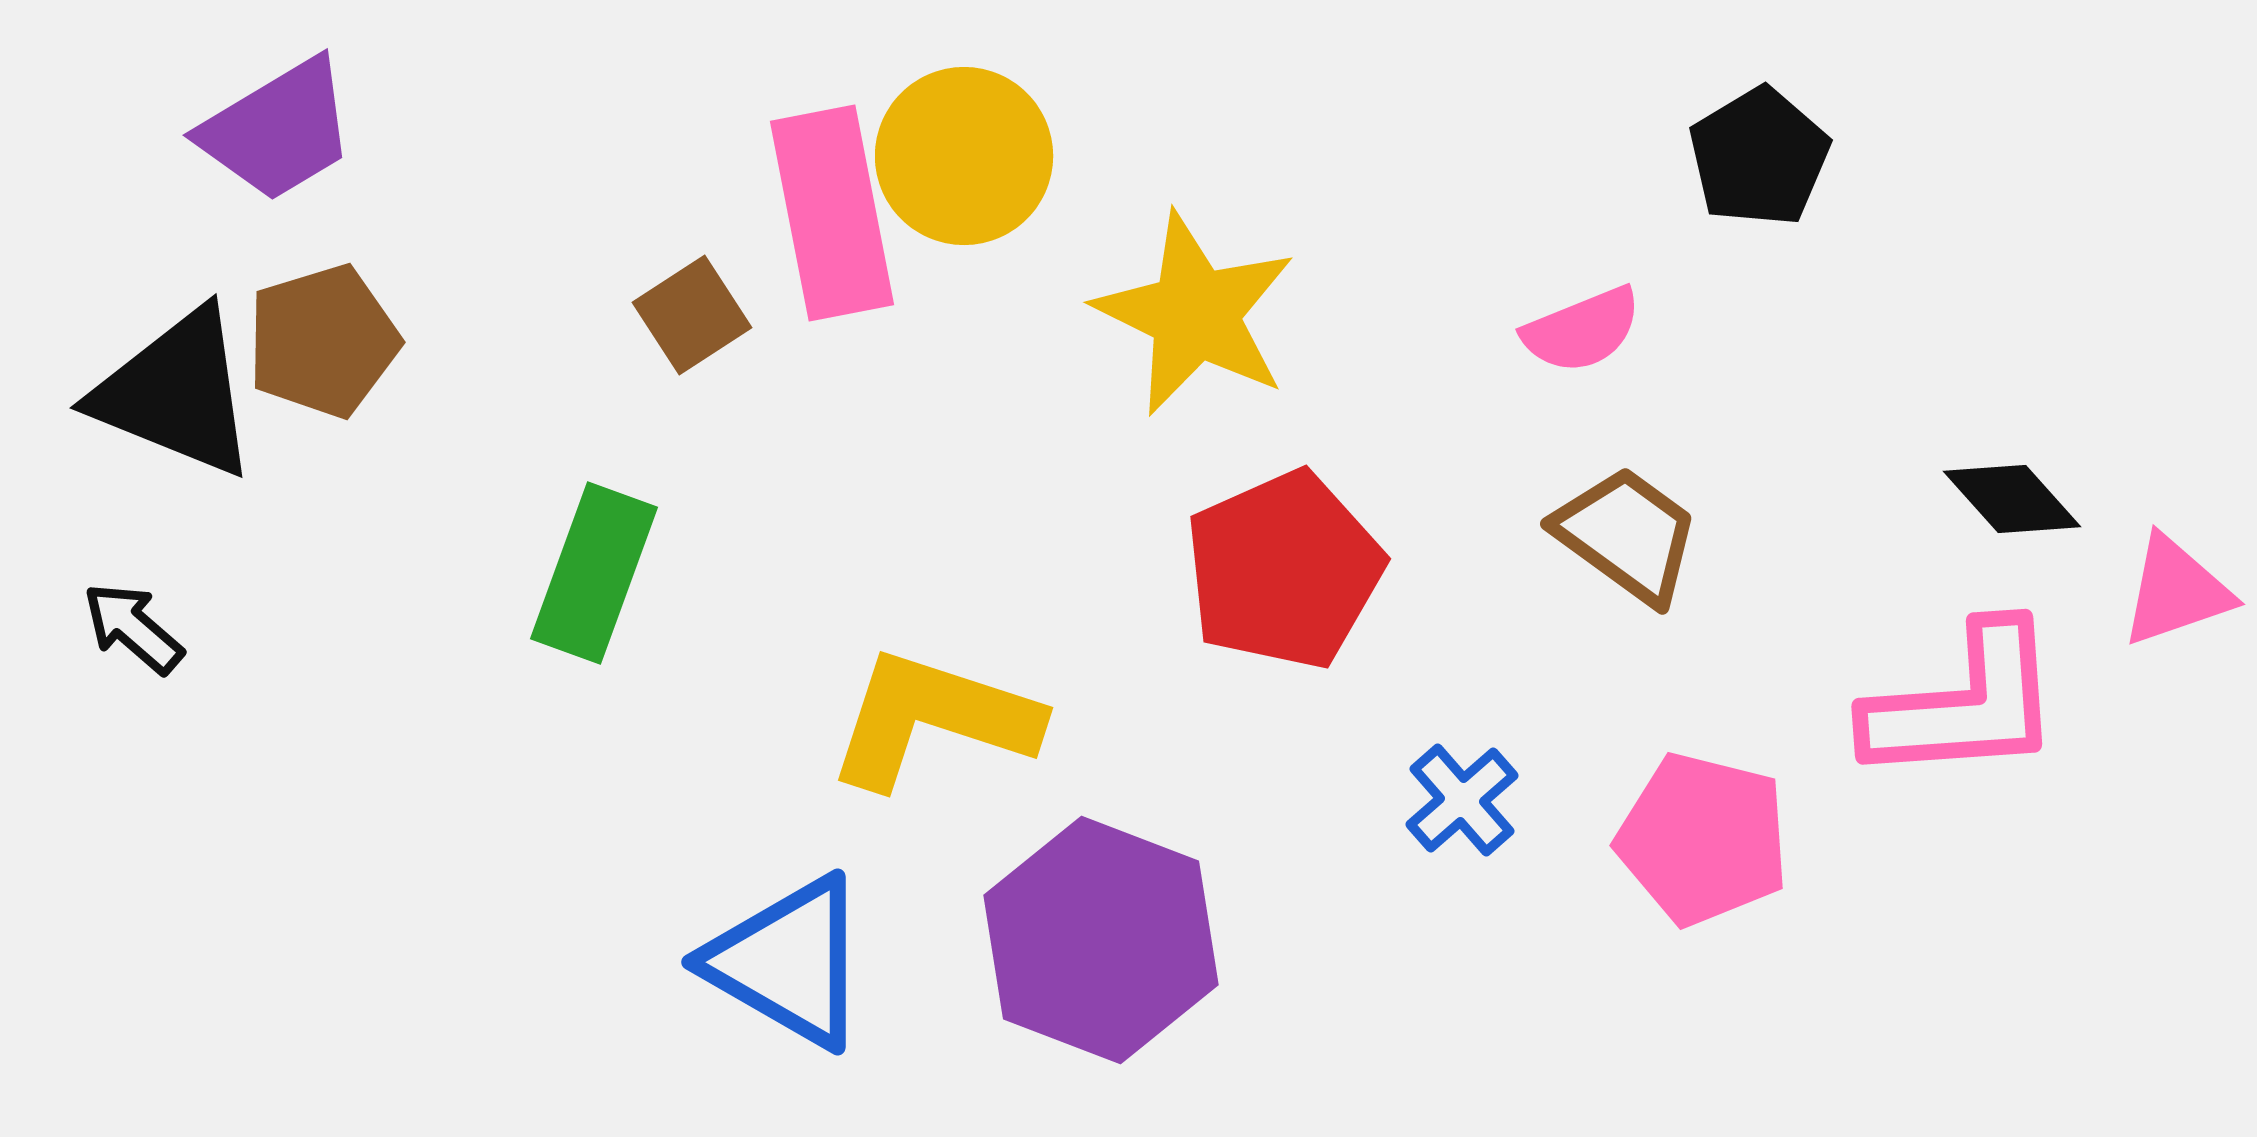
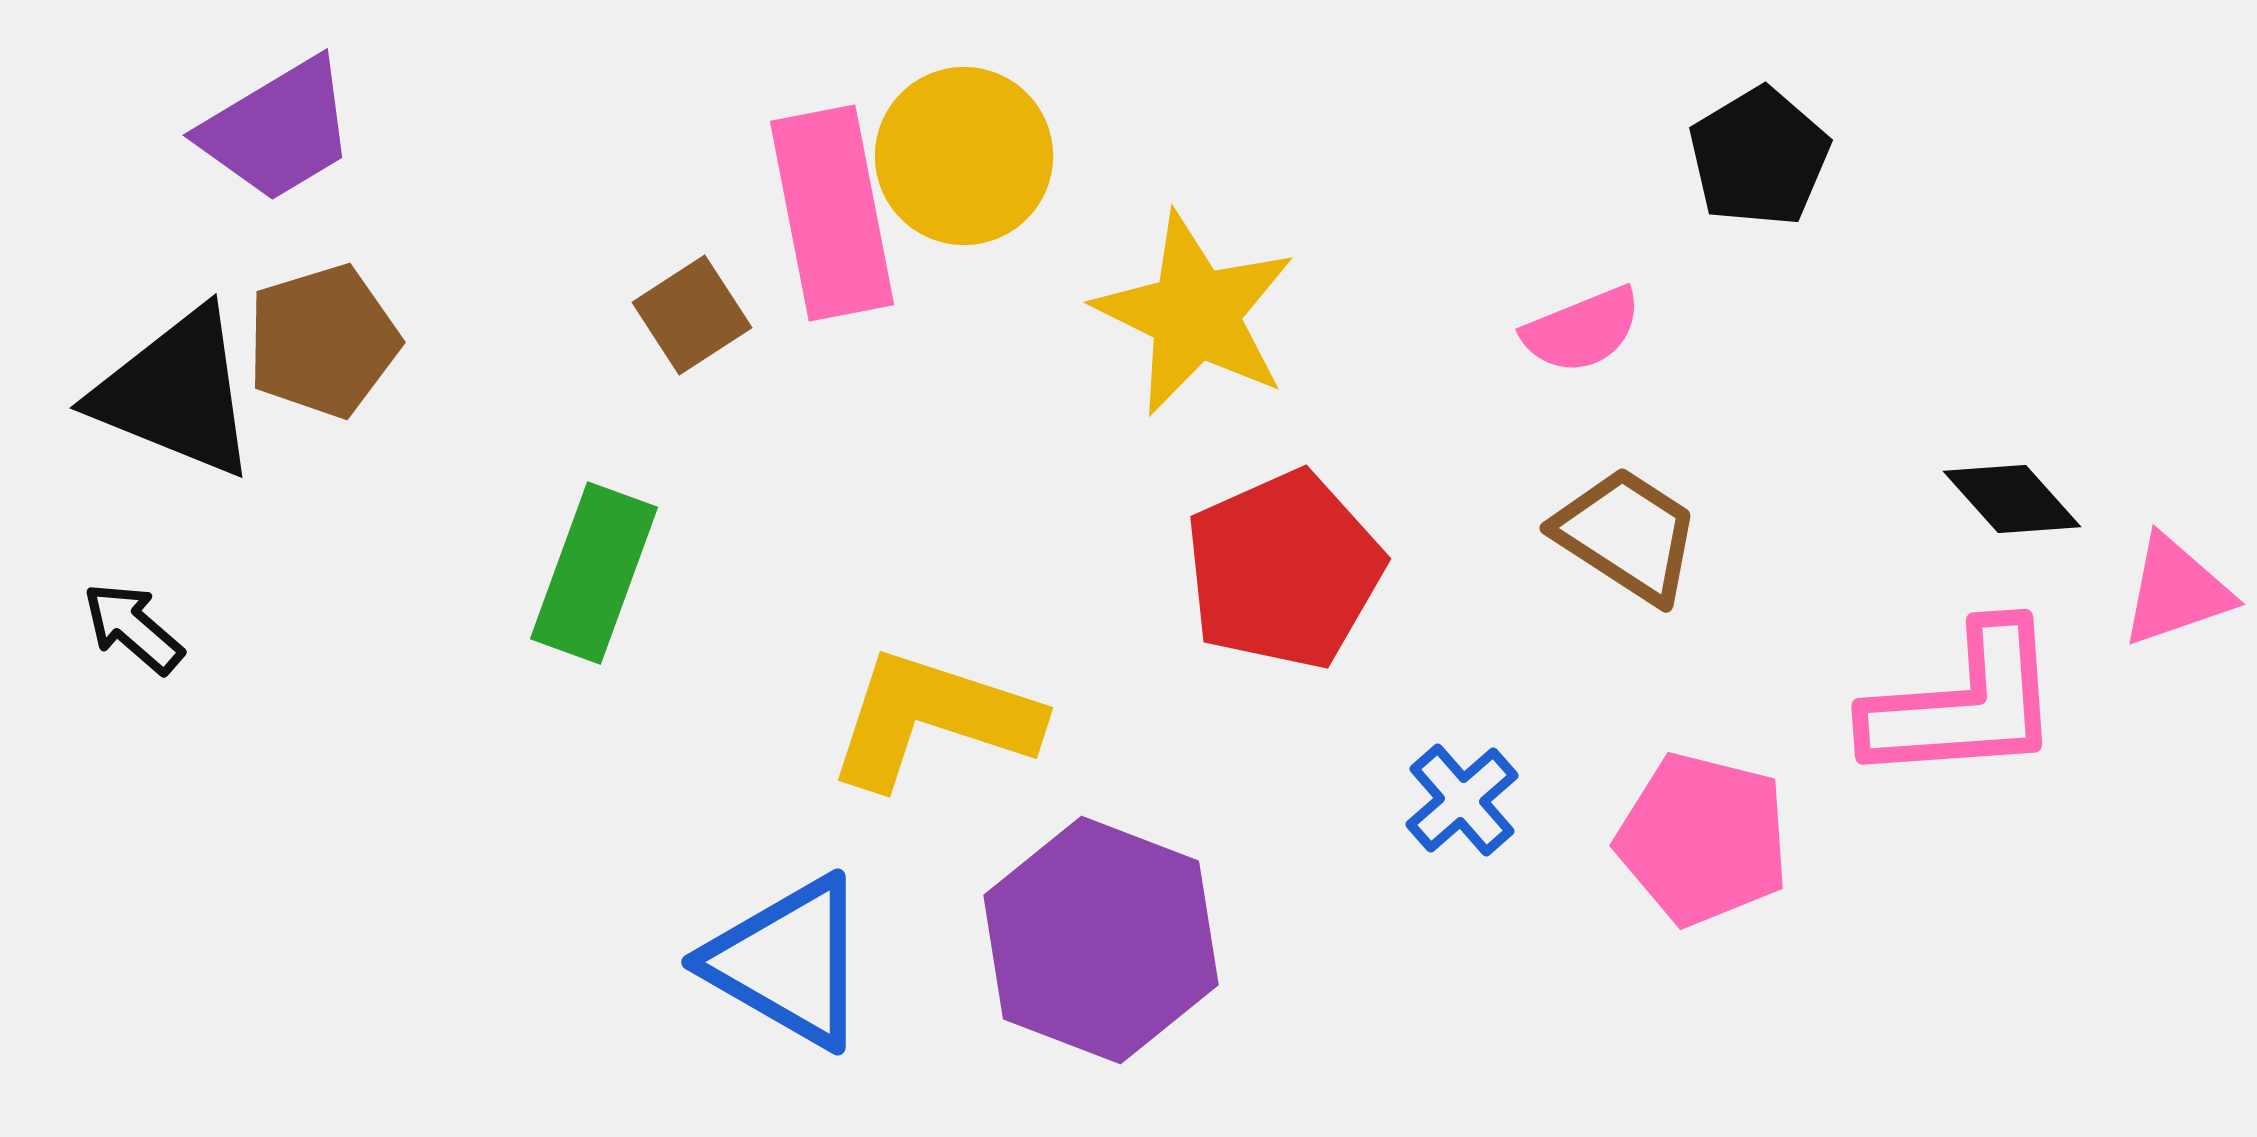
brown trapezoid: rotated 3 degrees counterclockwise
